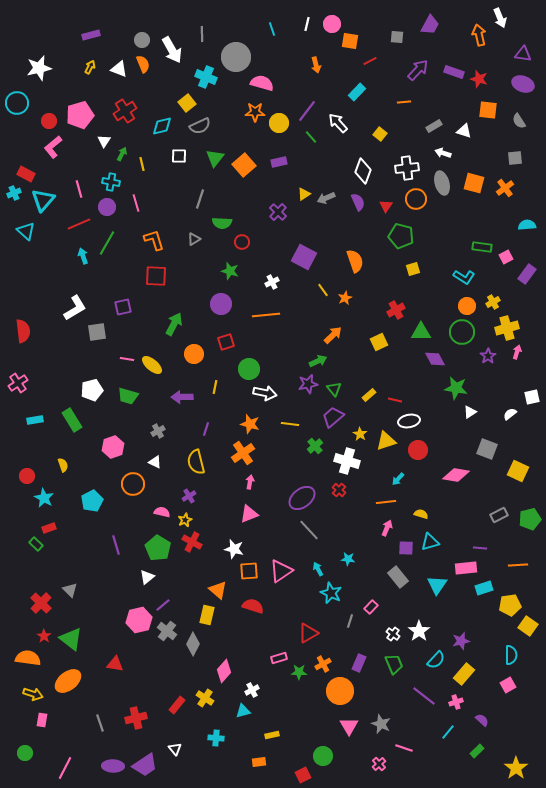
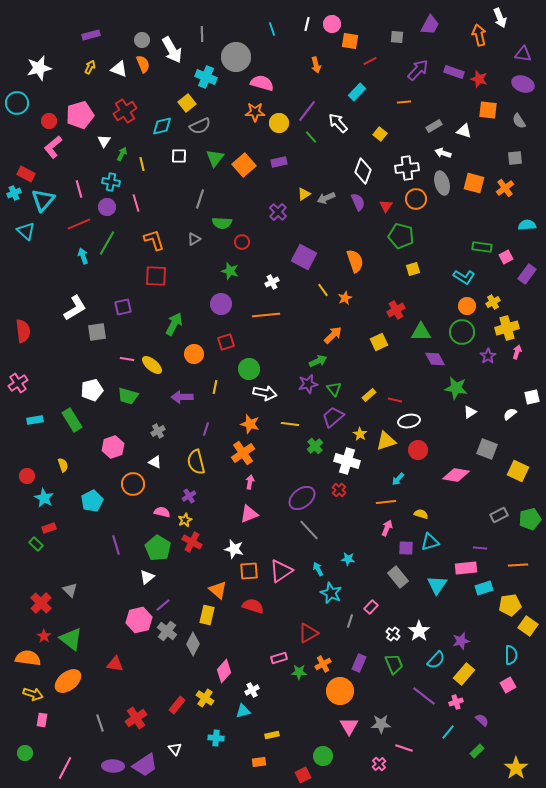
red cross at (136, 718): rotated 20 degrees counterclockwise
gray star at (381, 724): rotated 24 degrees counterclockwise
